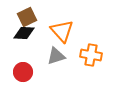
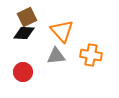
gray triangle: rotated 12 degrees clockwise
